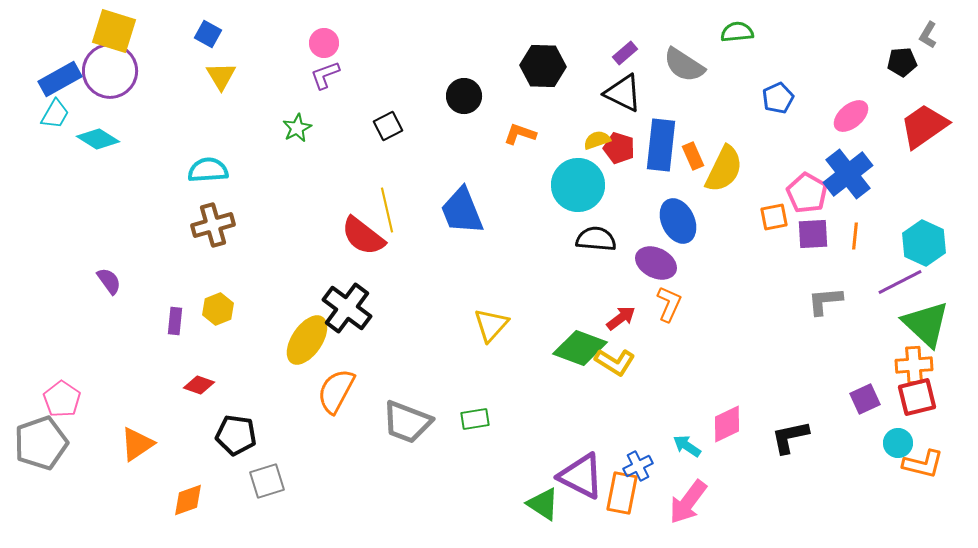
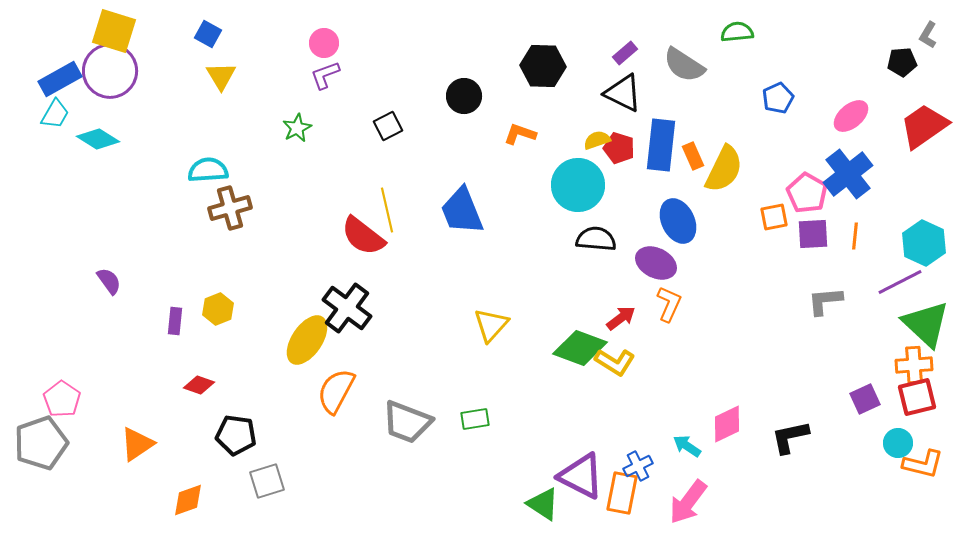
brown cross at (213, 225): moved 17 px right, 17 px up
